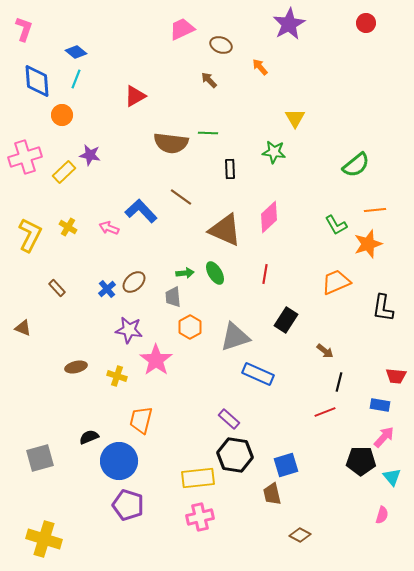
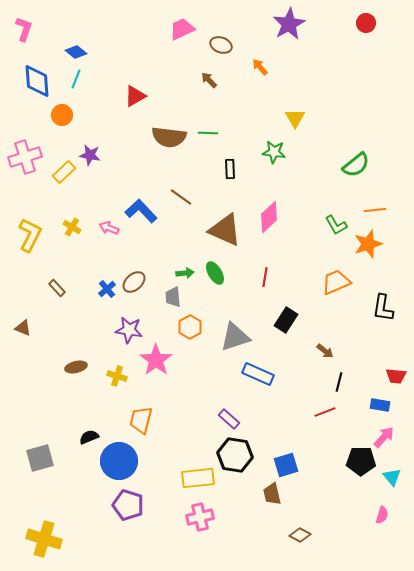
brown semicircle at (171, 143): moved 2 px left, 6 px up
yellow cross at (68, 227): moved 4 px right
red line at (265, 274): moved 3 px down
